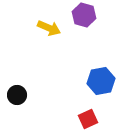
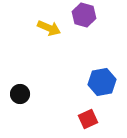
blue hexagon: moved 1 px right, 1 px down
black circle: moved 3 px right, 1 px up
